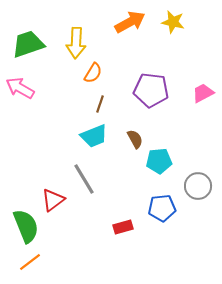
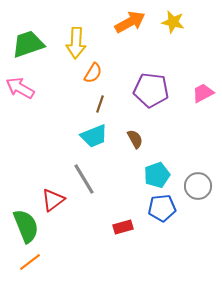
cyan pentagon: moved 2 px left, 14 px down; rotated 15 degrees counterclockwise
